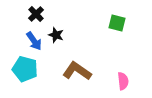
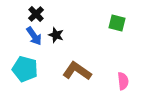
blue arrow: moved 5 px up
